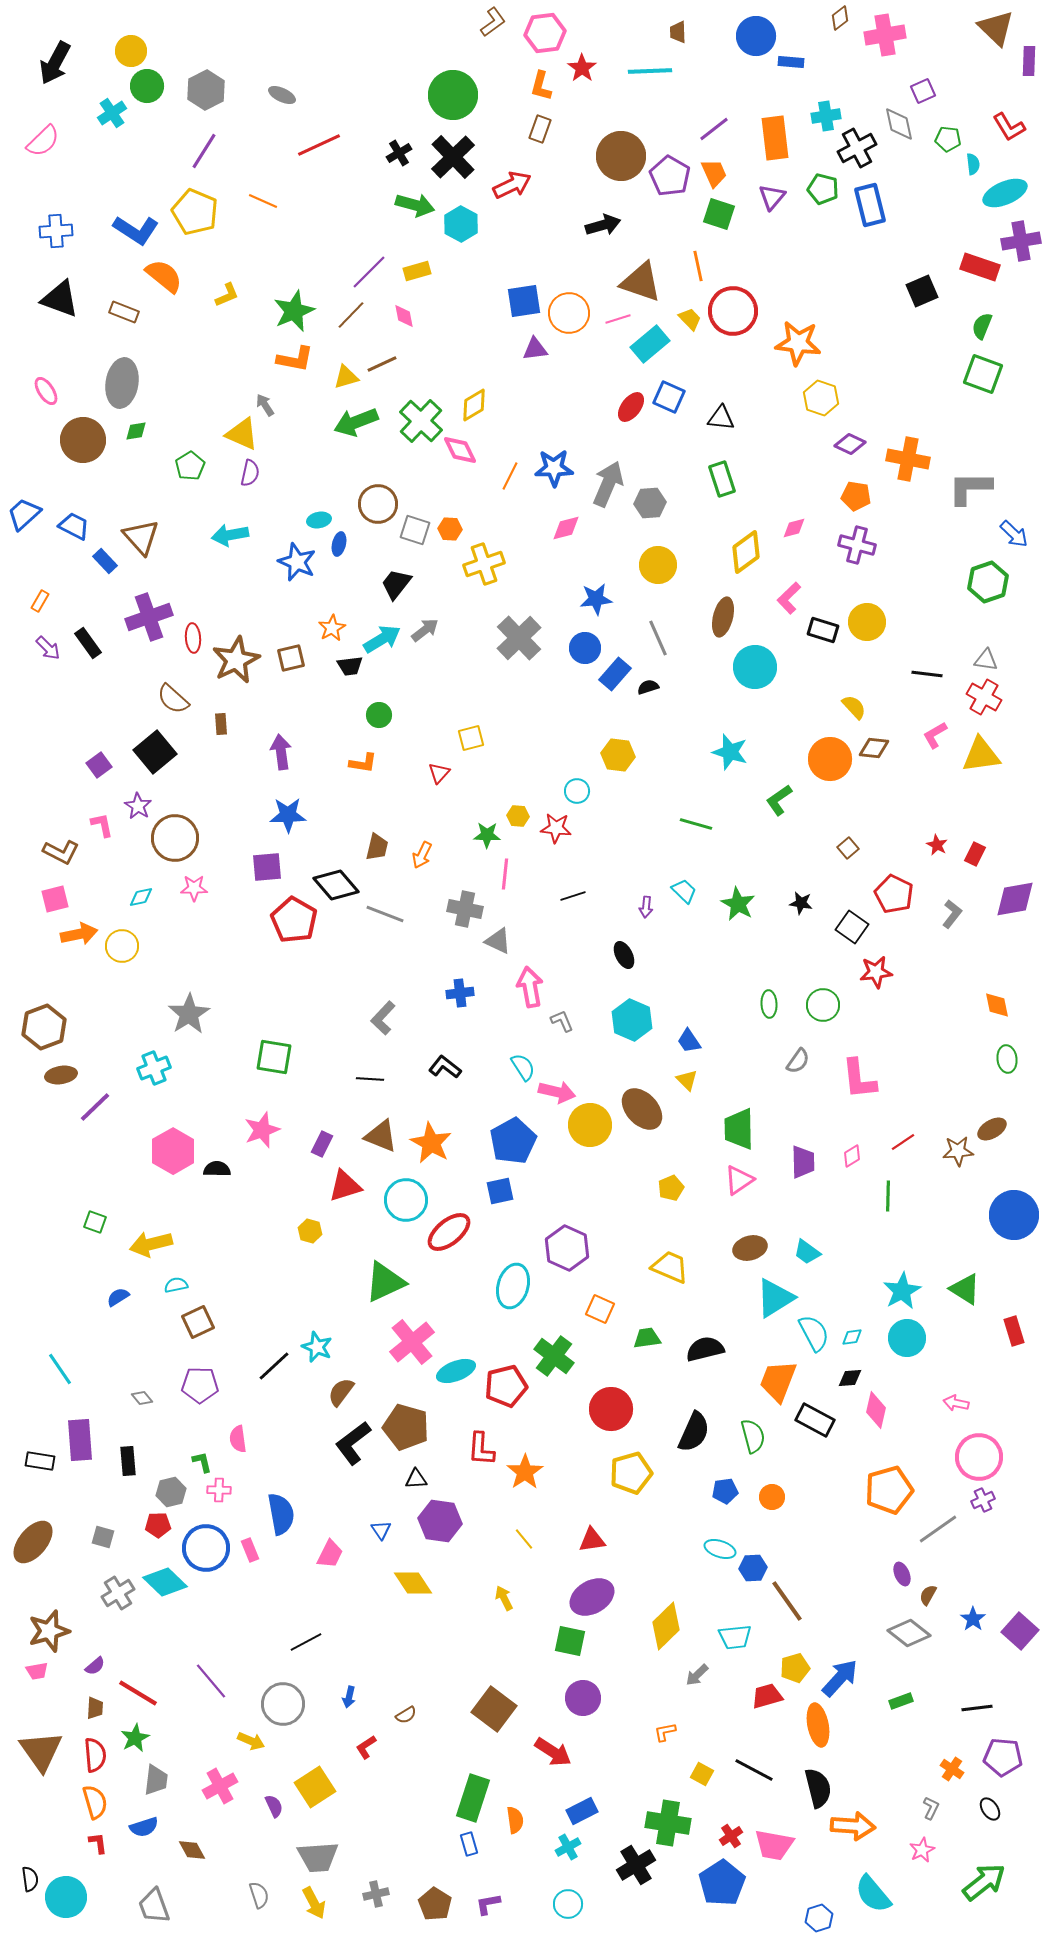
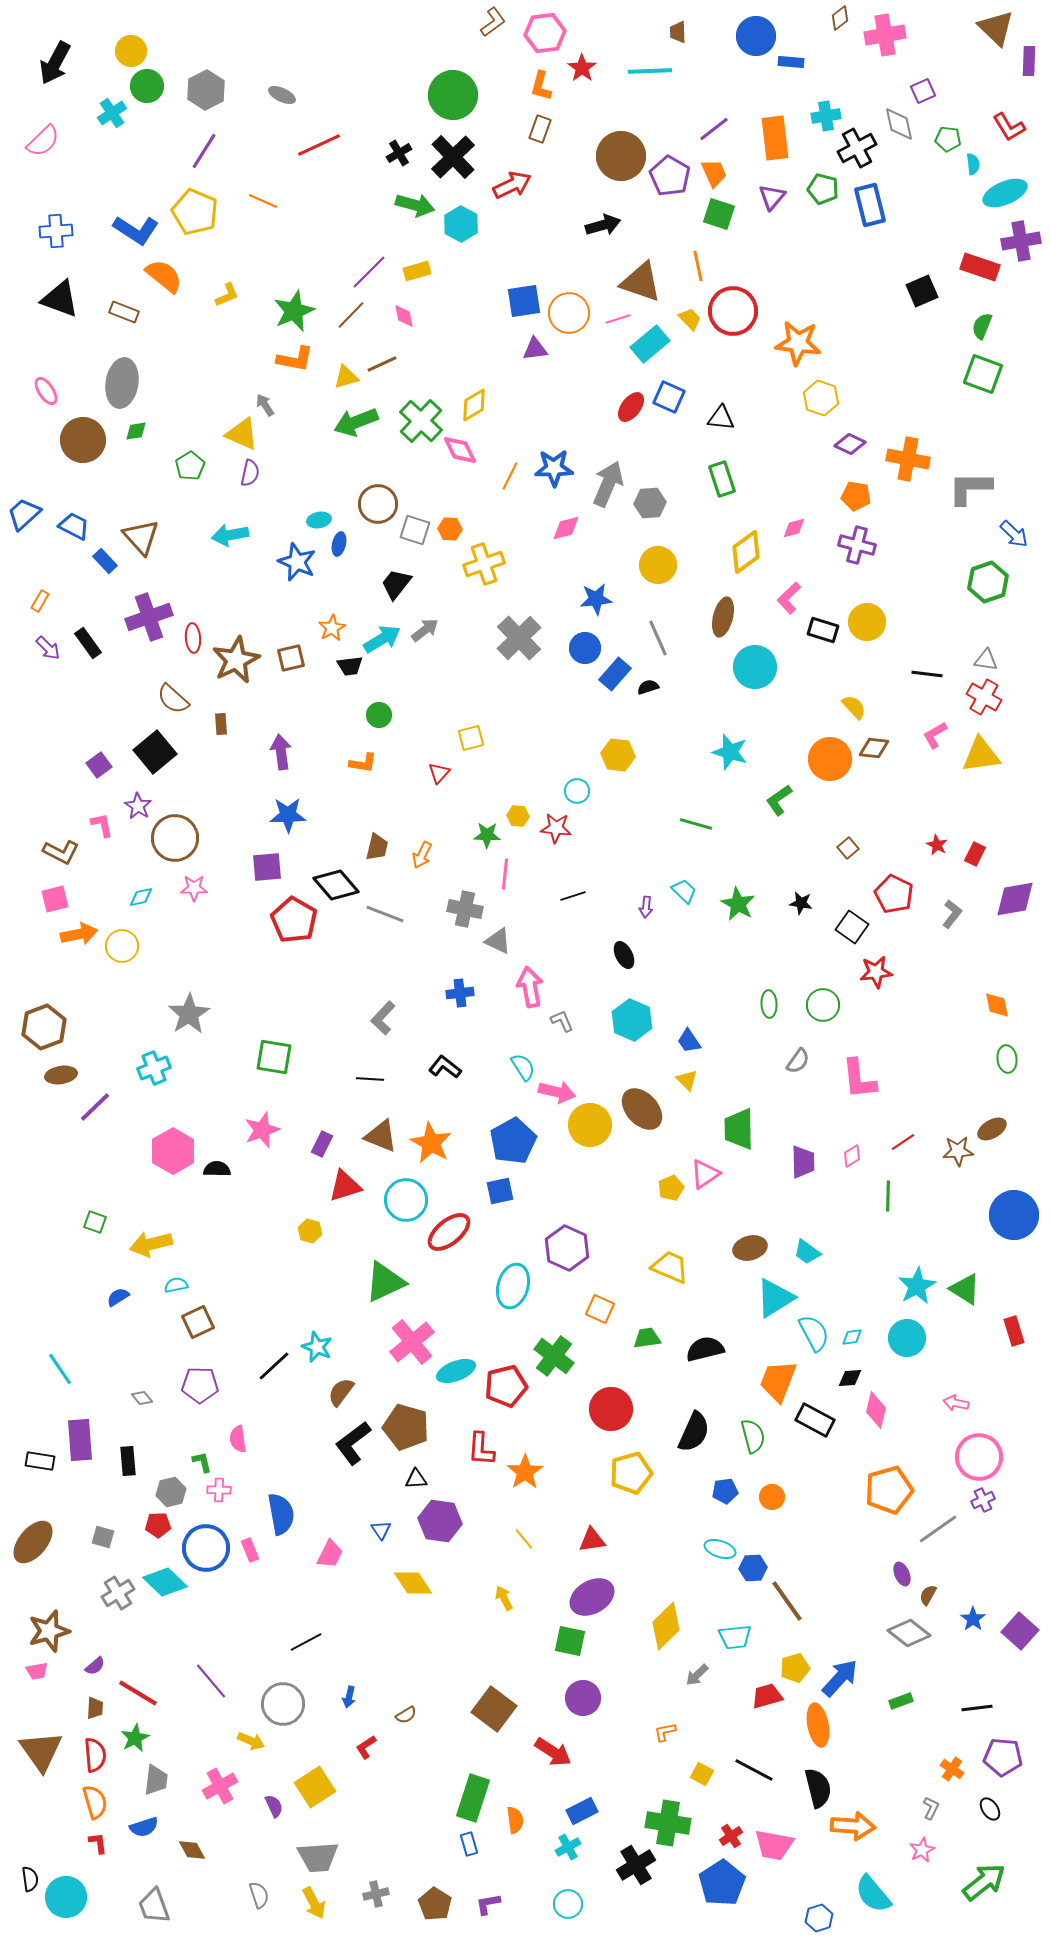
pink triangle at (739, 1180): moved 34 px left, 6 px up
cyan star at (902, 1291): moved 15 px right, 5 px up
